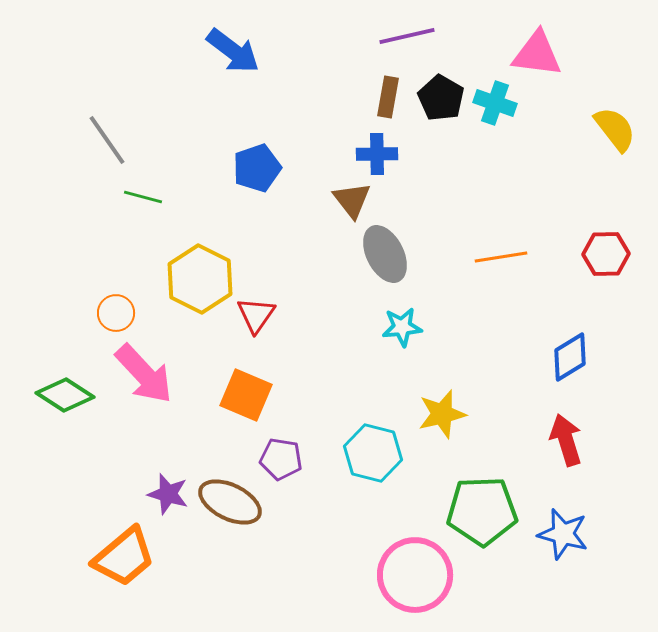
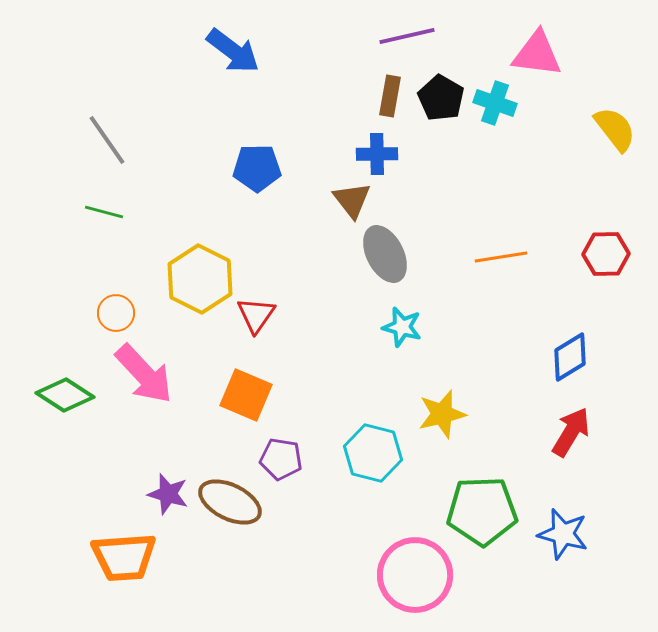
brown rectangle: moved 2 px right, 1 px up
blue pentagon: rotated 18 degrees clockwise
green line: moved 39 px left, 15 px down
cyan star: rotated 21 degrees clockwise
red arrow: moved 5 px right, 8 px up; rotated 48 degrees clockwise
orange trapezoid: rotated 36 degrees clockwise
